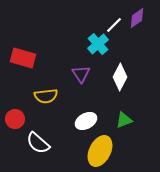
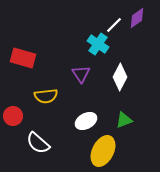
cyan cross: rotated 15 degrees counterclockwise
red circle: moved 2 px left, 3 px up
yellow ellipse: moved 3 px right
